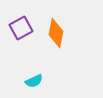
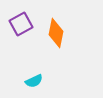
purple square: moved 4 px up
